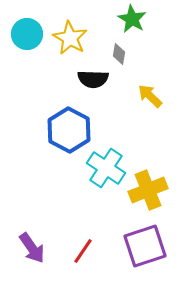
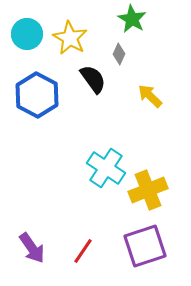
gray diamond: rotated 15 degrees clockwise
black semicircle: rotated 128 degrees counterclockwise
blue hexagon: moved 32 px left, 35 px up
